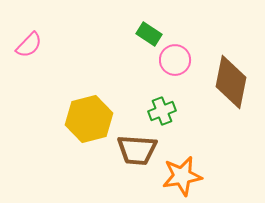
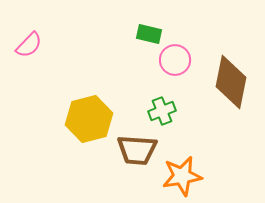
green rectangle: rotated 20 degrees counterclockwise
